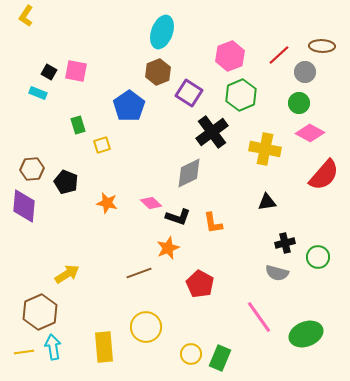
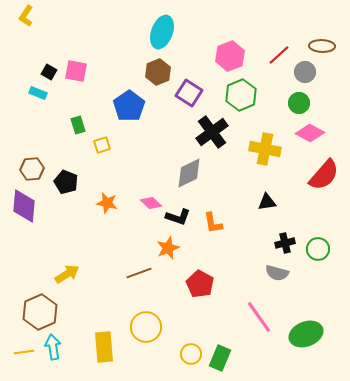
green circle at (318, 257): moved 8 px up
